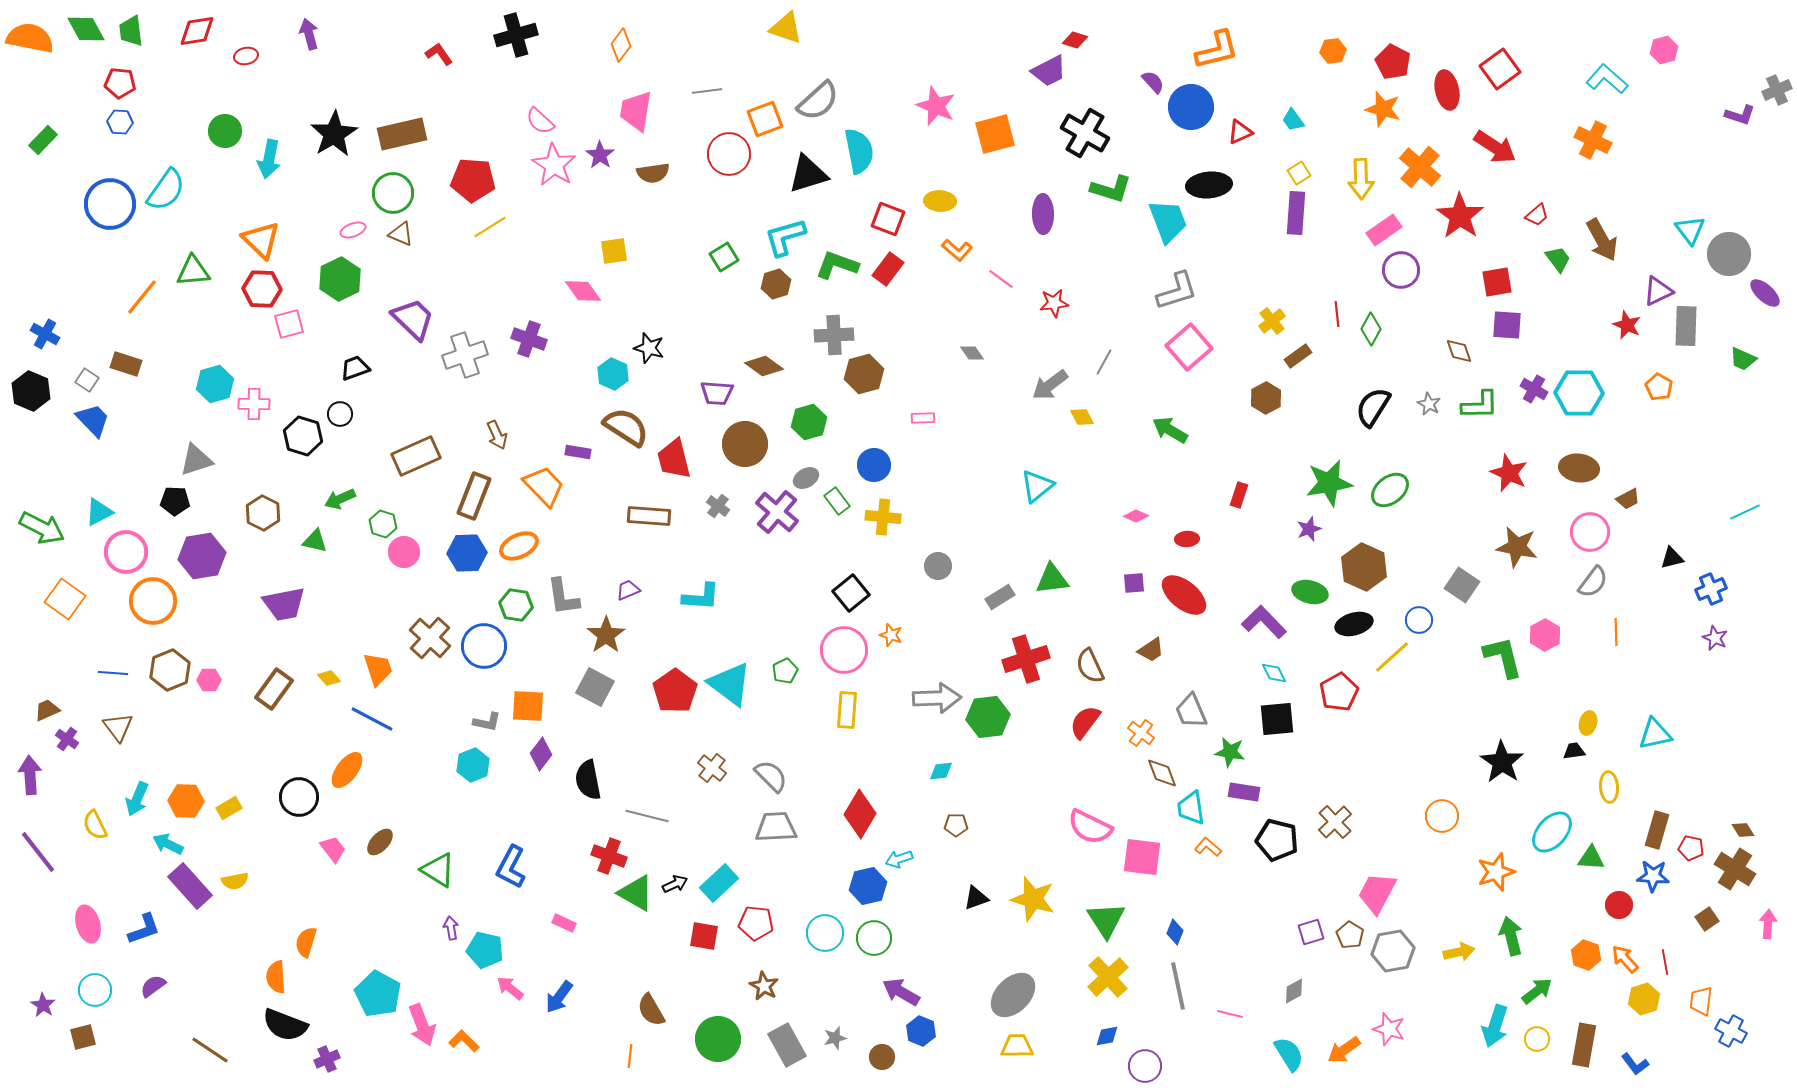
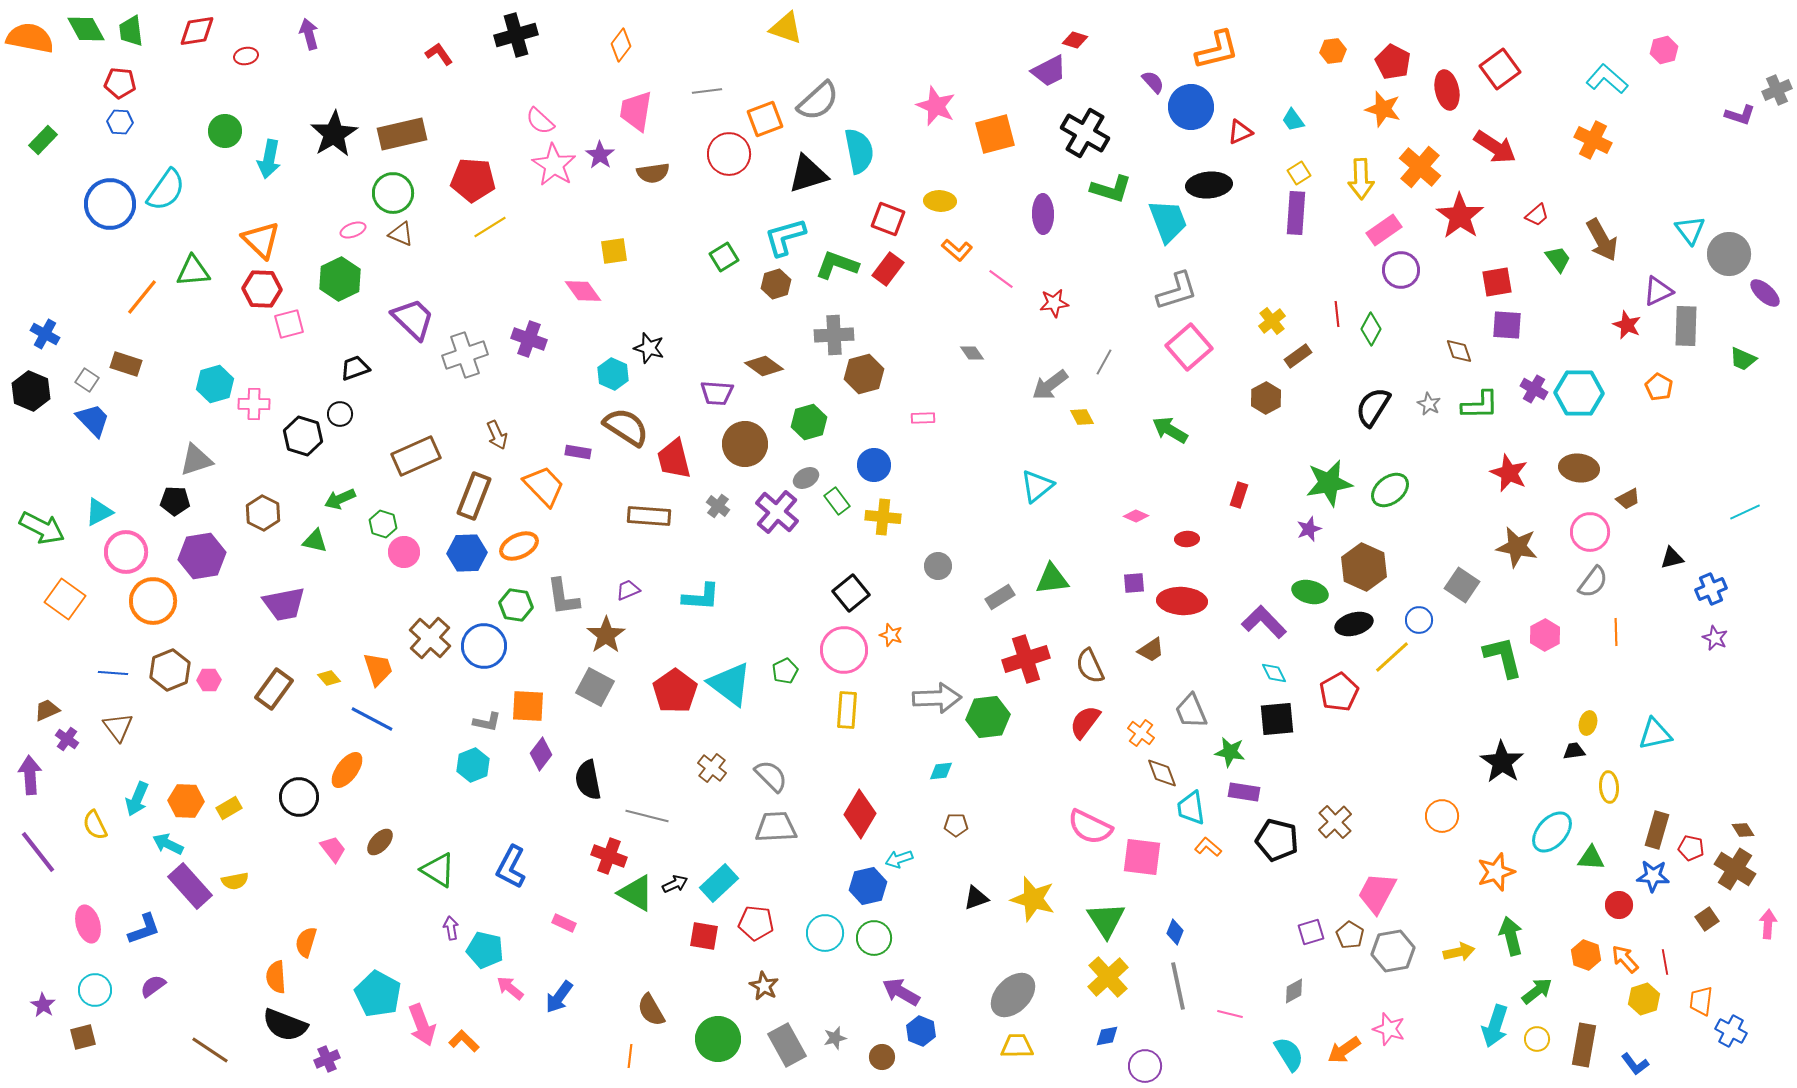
red ellipse at (1184, 595): moved 2 px left, 6 px down; rotated 36 degrees counterclockwise
